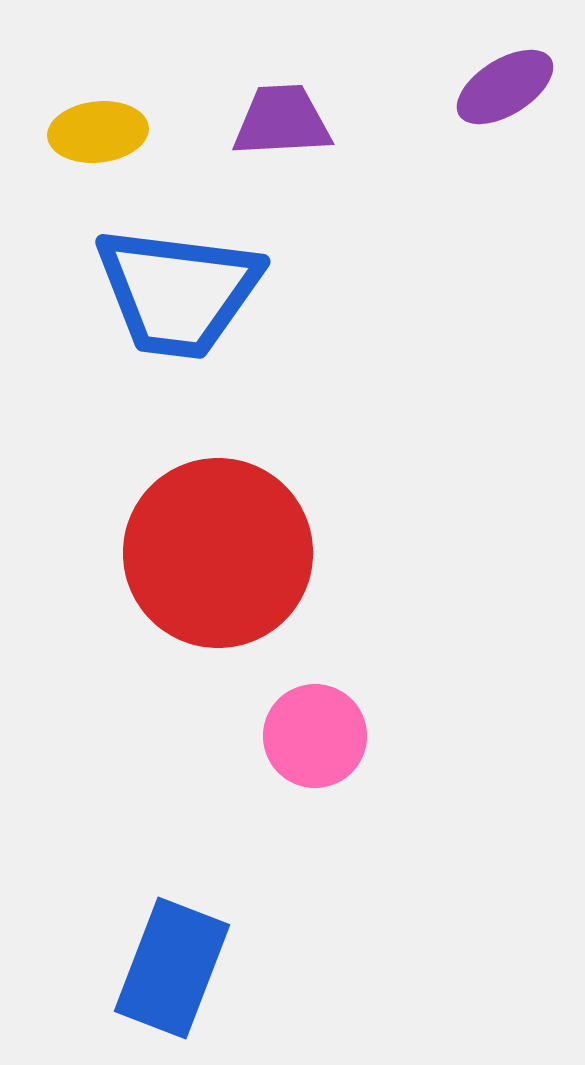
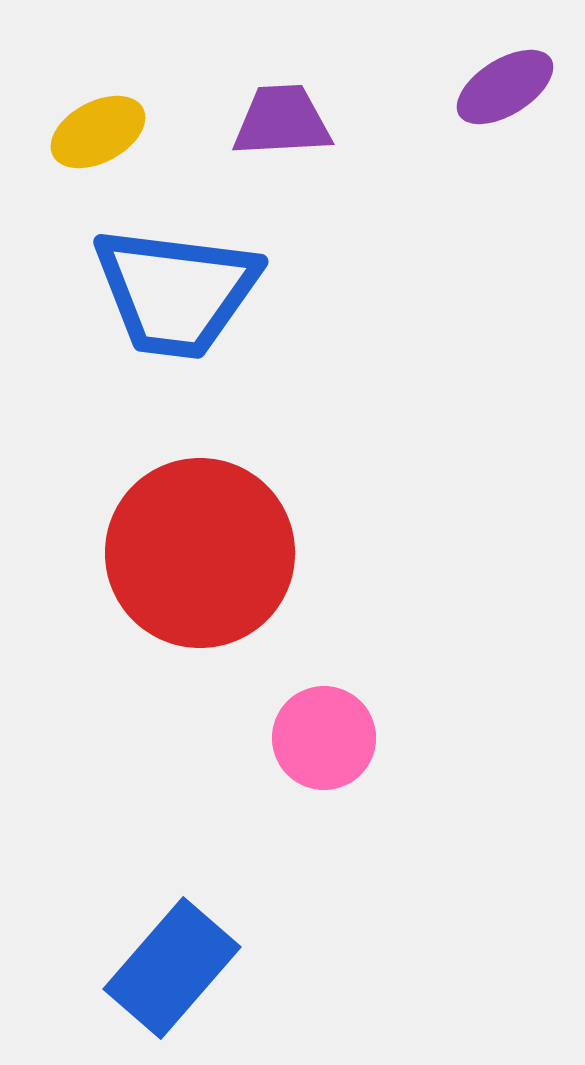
yellow ellipse: rotated 22 degrees counterclockwise
blue trapezoid: moved 2 px left
red circle: moved 18 px left
pink circle: moved 9 px right, 2 px down
blue rectangle: rotated 20 degrees clockwise
